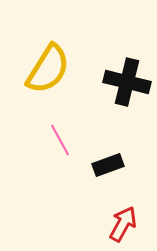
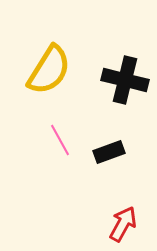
yellow semicircle: moved 1 px right, 1 px down
black cross: moved 2 px left, 2 px up
black rectangle: moved 1 px right, 13 px up
